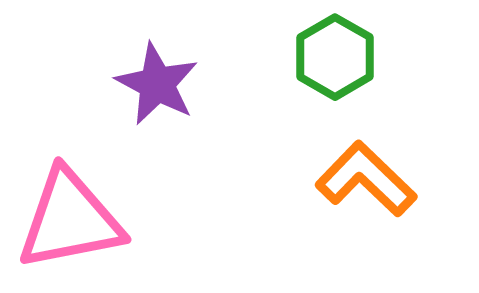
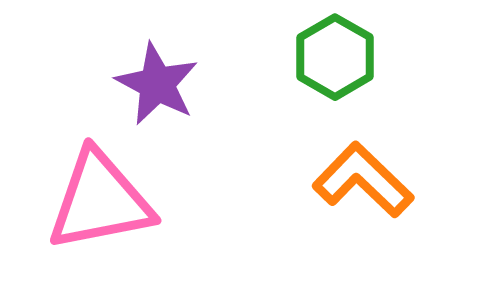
orange L-shape: moved 3 px left, 1 px down
pink triangle: moved 30 px right, 19 px up
